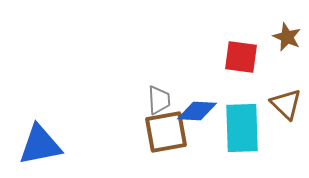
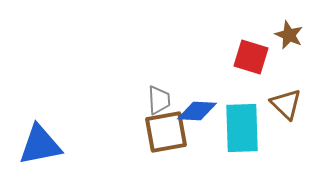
brown star: moved 2 px right, 2 px up
red square: moved 10 px right; rotated 9 degrees clockwise
